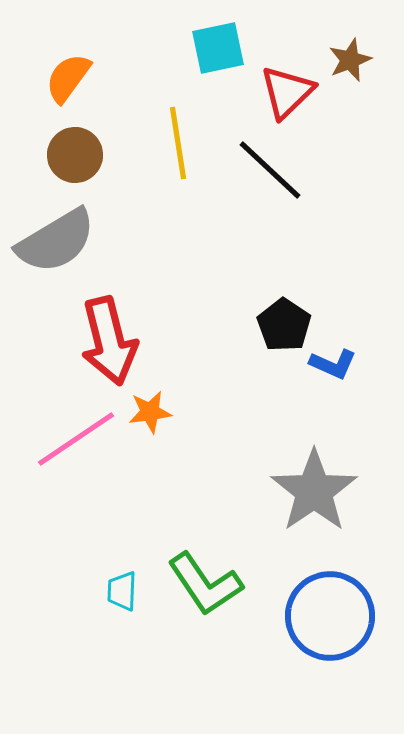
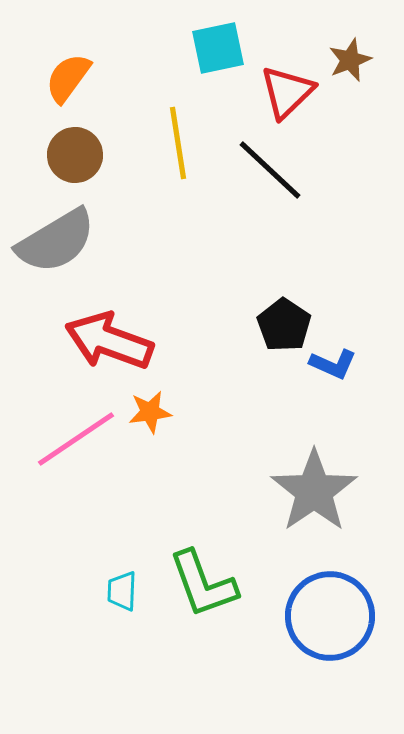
red arrow: rotated 124 degrees clockwise
green L-shape: moved 2 px left; rotated 14 degrees clockwise
